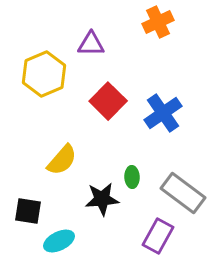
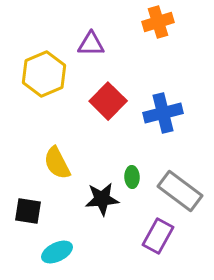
orange cross: rotated 8 degrees clockwise
blue cross: rotated 21 degrees clockwise
yellow semicircle: moved 5 px left, 3 px down; rotated 112 degrees clockwise
gray rectangle: moved 3 px left, 2 px up
cyan ellipse: moved 2 px left, 11 px down
